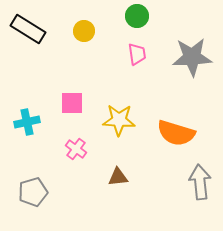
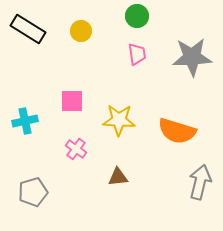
yellow circle: moved 3 px left
pink square: moved 2 px up
cyan cross: moved 2 px left, 1 px up
orange semicircle: moved 1 px right, 2 px up
gray arrow: rotated 20 degrees clockwise
